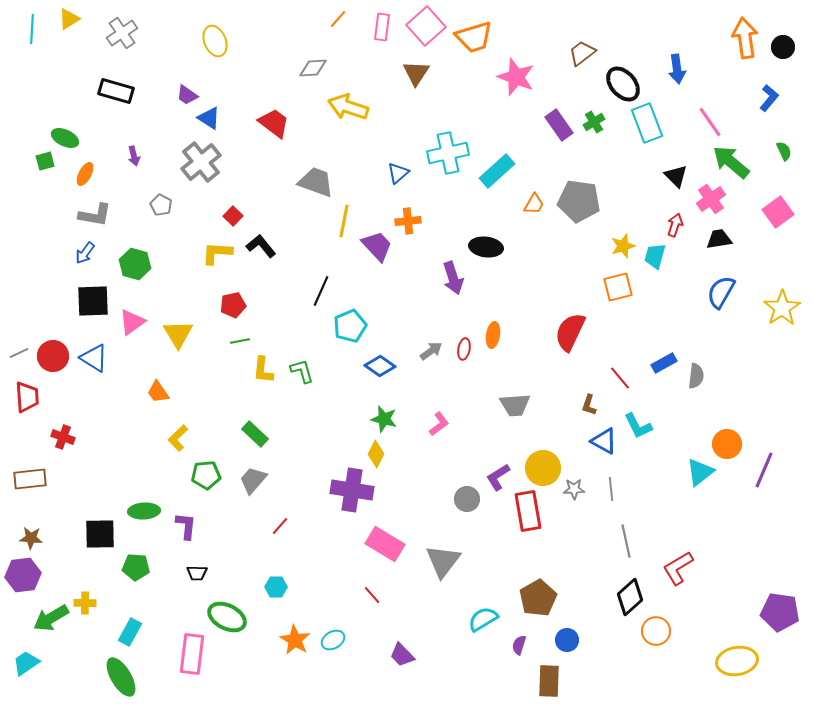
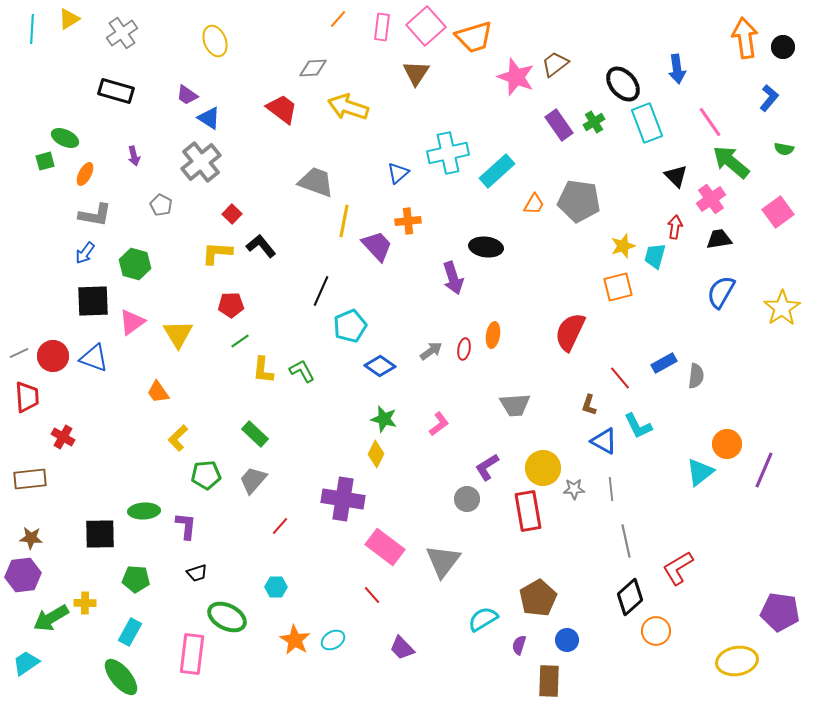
brown trapezoid at (582, 53): moved 27 px left, 11 px down
red trapezoid at (274, 123): moved 8 px right, 14 px up
green semicircle at (784, 151): moved 2 px up; rotated 126 degrees clockwise
red square at (233, 216): moved 1 px left, 2 px up
red arrow at (675, 225): moved 2 px down; rotated 10 degrees counterclockwise
red pentagon at (233, 305): moved 2 px left; rotated 10 degrees clockwise
green line at (240, 341): rotated 24 degrees counterclockwise
blue triangle at (94, 358): rotated 12 degrees counterclockwise
green L-shape at (302, 371): rotated 12 degrees counterclockwise
red cross at (63, 437): rotated 10 degrees clockwise
purple L-shape at (498, 477): moved 11 px left, 10 px up
purple cross at (352, 490): moved 9 px left, 9 px down
pink rectangle at (385, 544): moved 3 px down; rotated 6 degrees clockwise
green pentagon at (136, 567): moved 12 px down
black trapezoid at (197, 573): rotated 20 degrees counterclockwise
purple trapezoid at (402, 655): moved 7 px up
green ellipse at (121, 677): rotated 9 degrees counterclockwise
